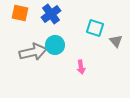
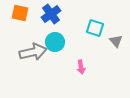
cyan circle: moved 3 px up
